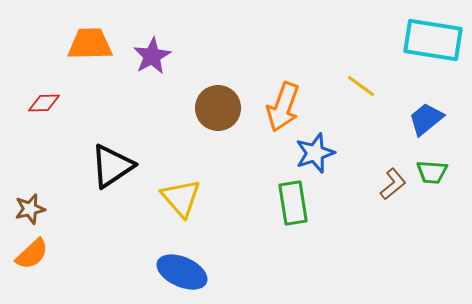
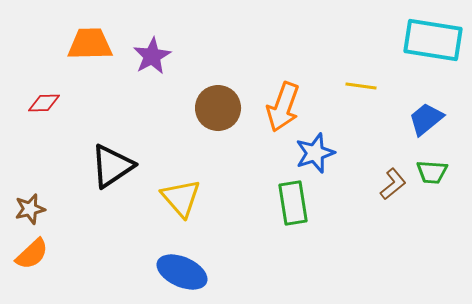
yellow line: rotated 28 degrees counterclockwise
